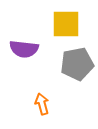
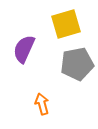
yellow square: rotated 16 degrees counterclockwise
purple semicircle: rotated 108 degrees clockwise
